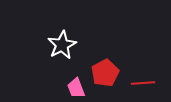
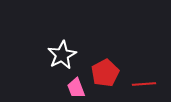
white star: moved 10 px down
red line: moved 1 px right, 1 px down
